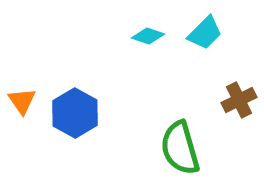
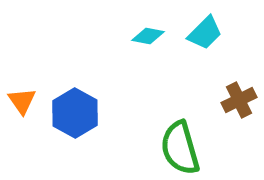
cyan diamond: rotated 8 degrees counterclockwise
